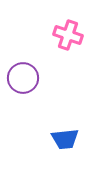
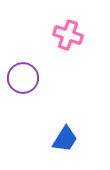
blue trapezoid: rotated 52 degrees counterclockwise
